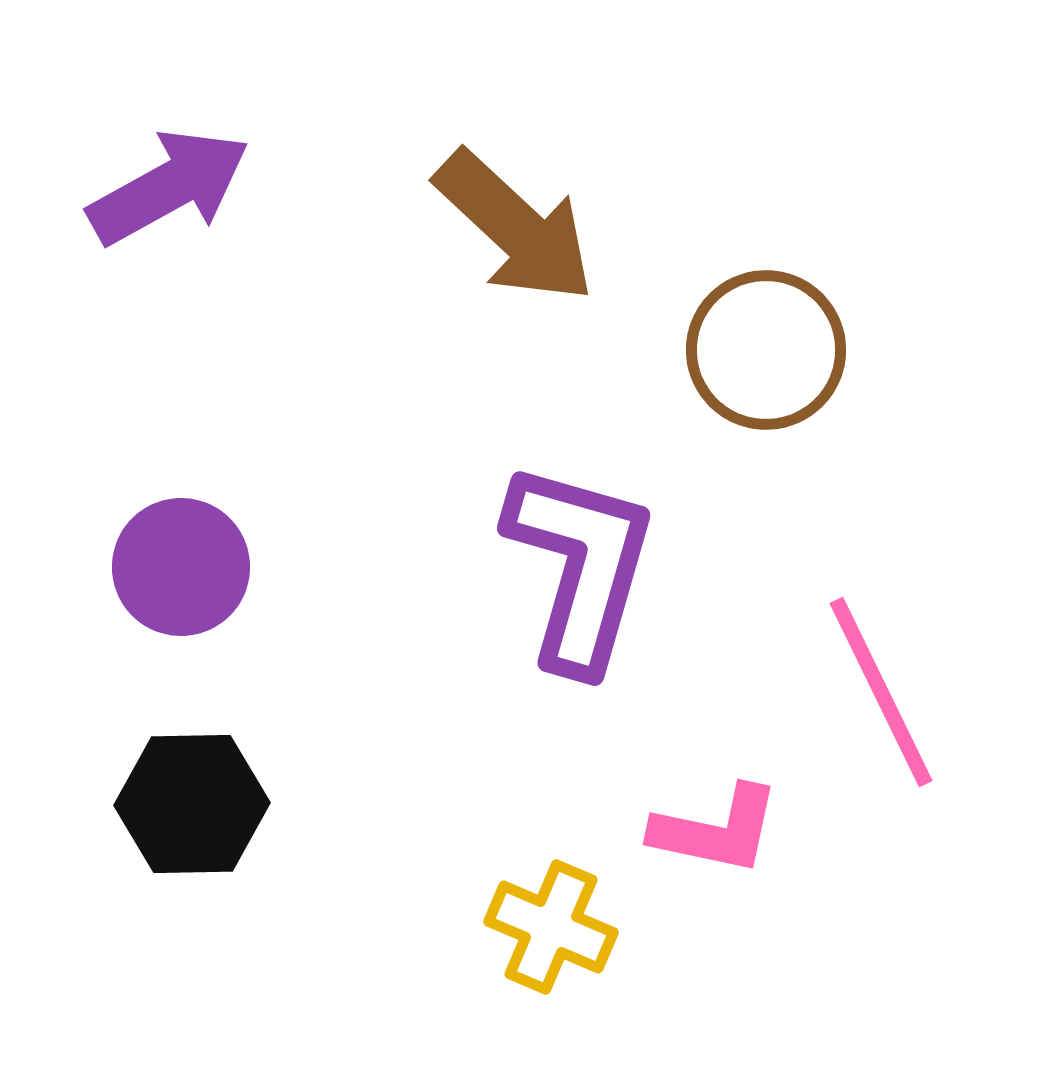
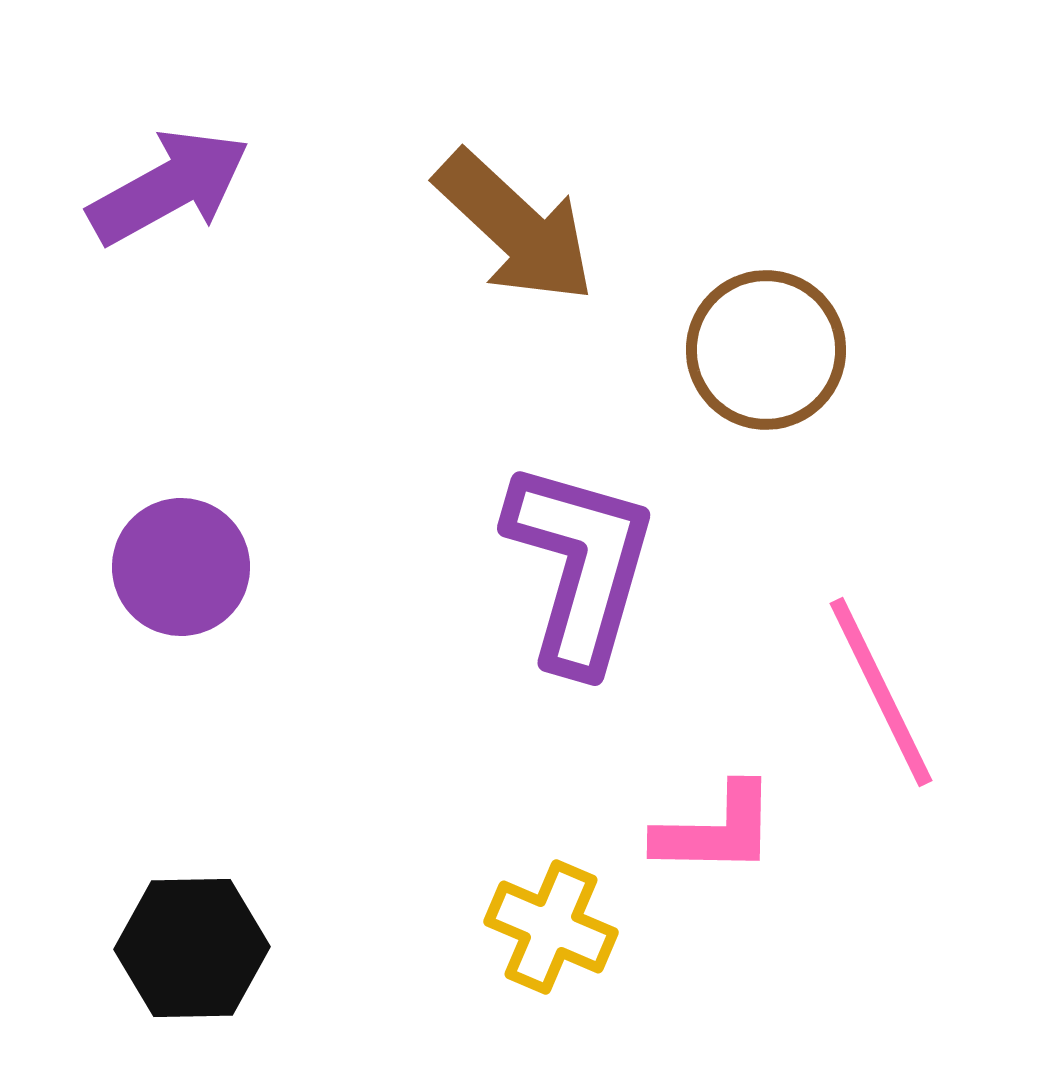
black hexagon: moved 144 px down
pink L-shape: rotated 11 degrees counterclockwise
